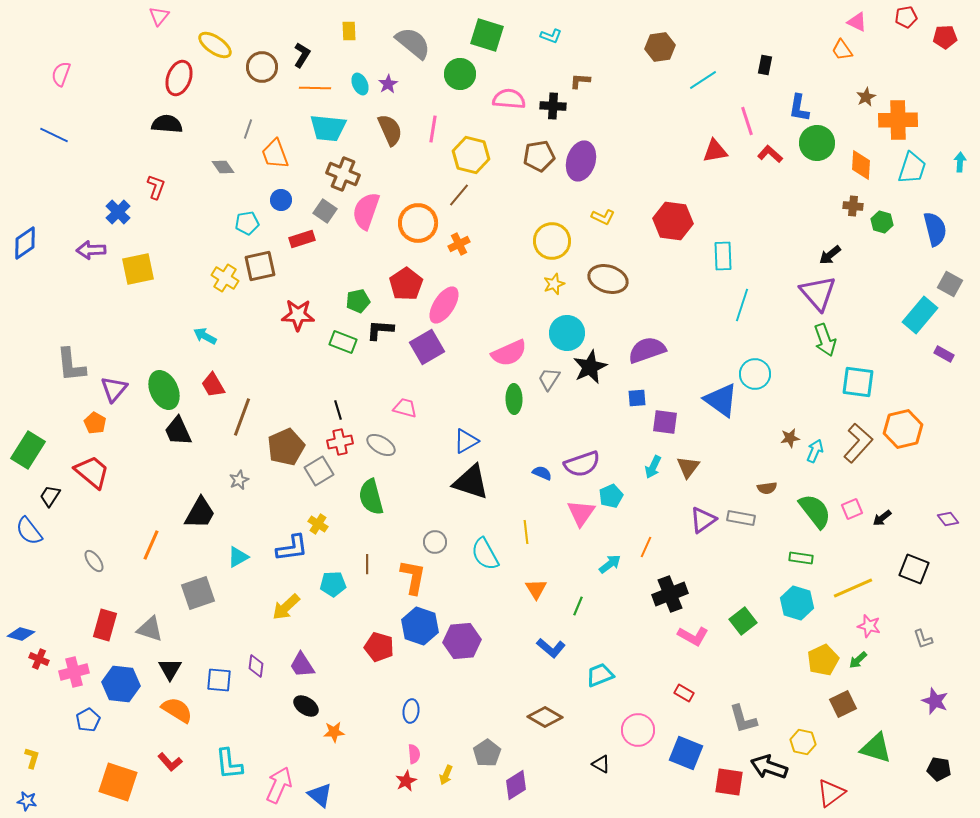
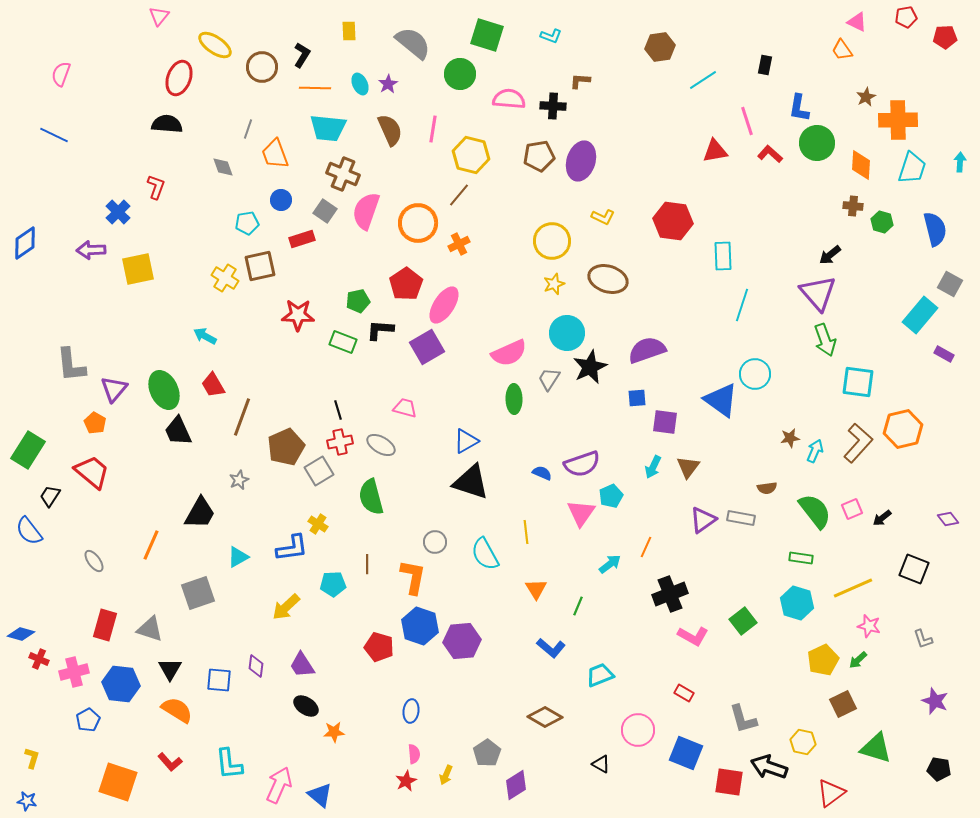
gray diamond at (223, 167): rotated 15 degrees clockwise
